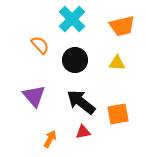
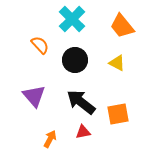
orange trapezoid: rotated 64 degrees clockwise
yellow triangle: rotated 24 degrees clockwise
